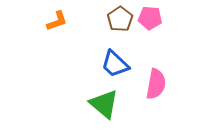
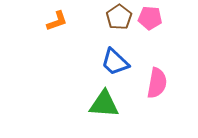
brown pentagon: moved 1 px left, 2 px up
blue trapezoid: moved 2 px up
pink semicircle: moved 1 px right, 1 px up
green triangle: rotated 36 degrees counterclockwise
